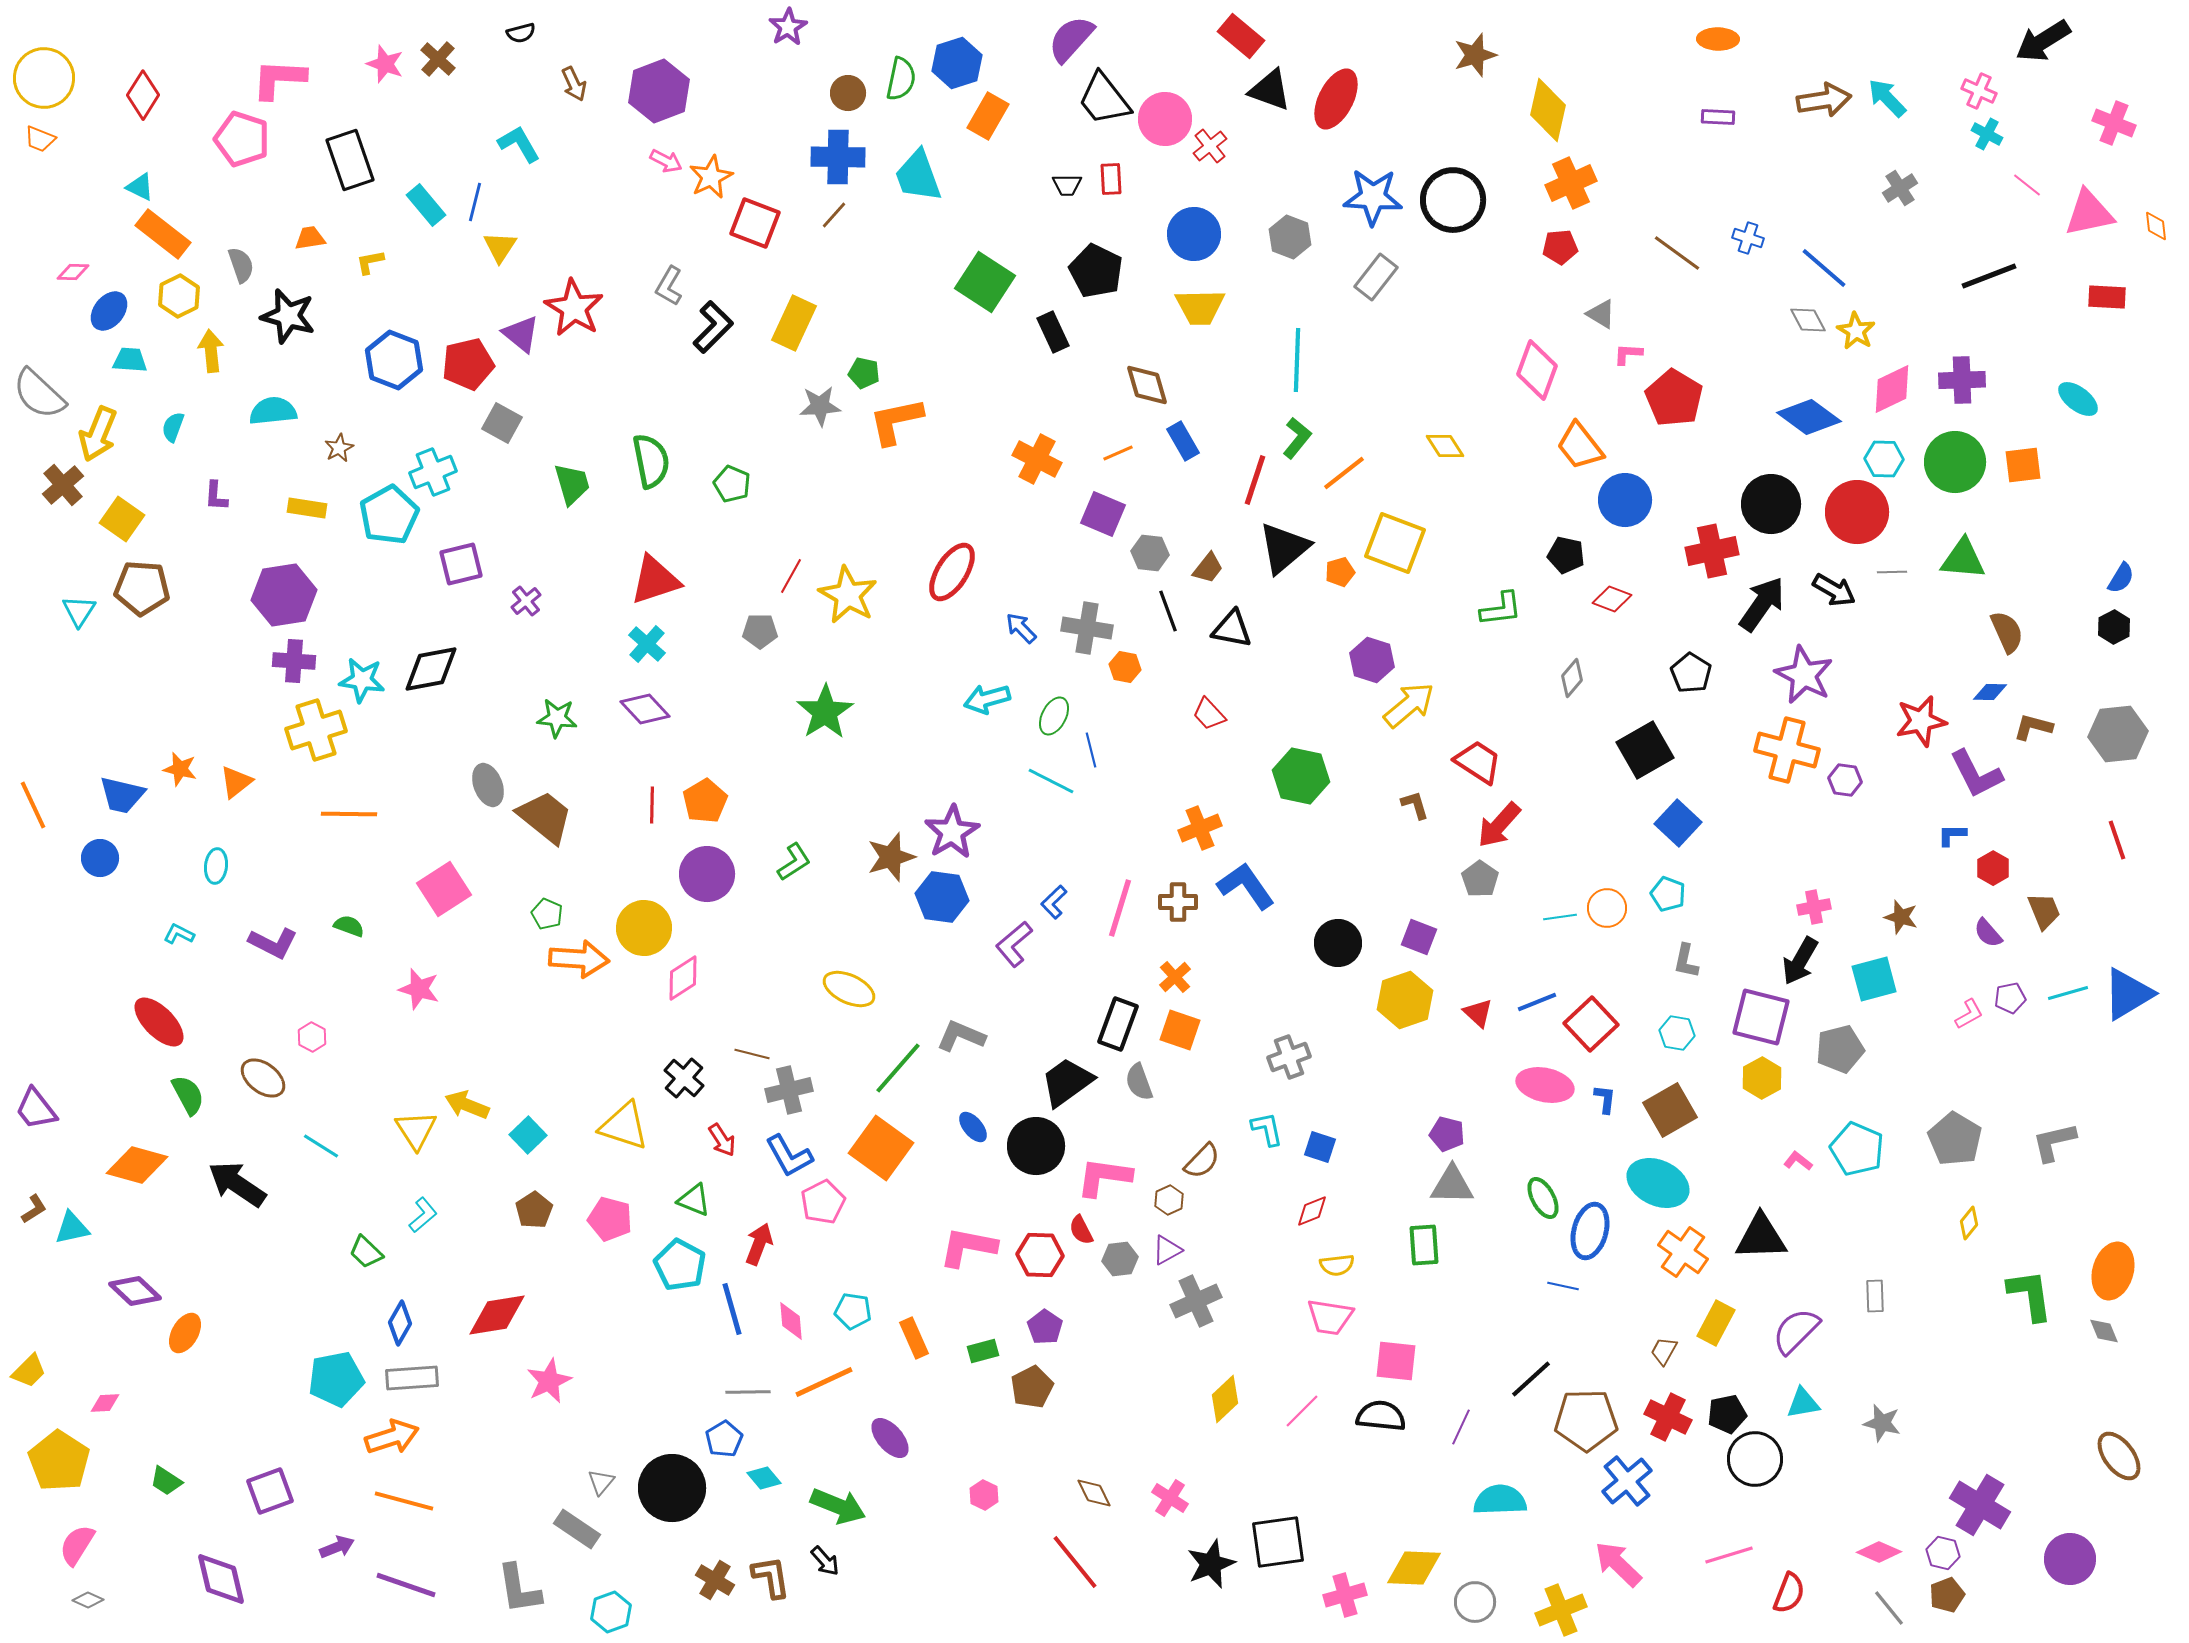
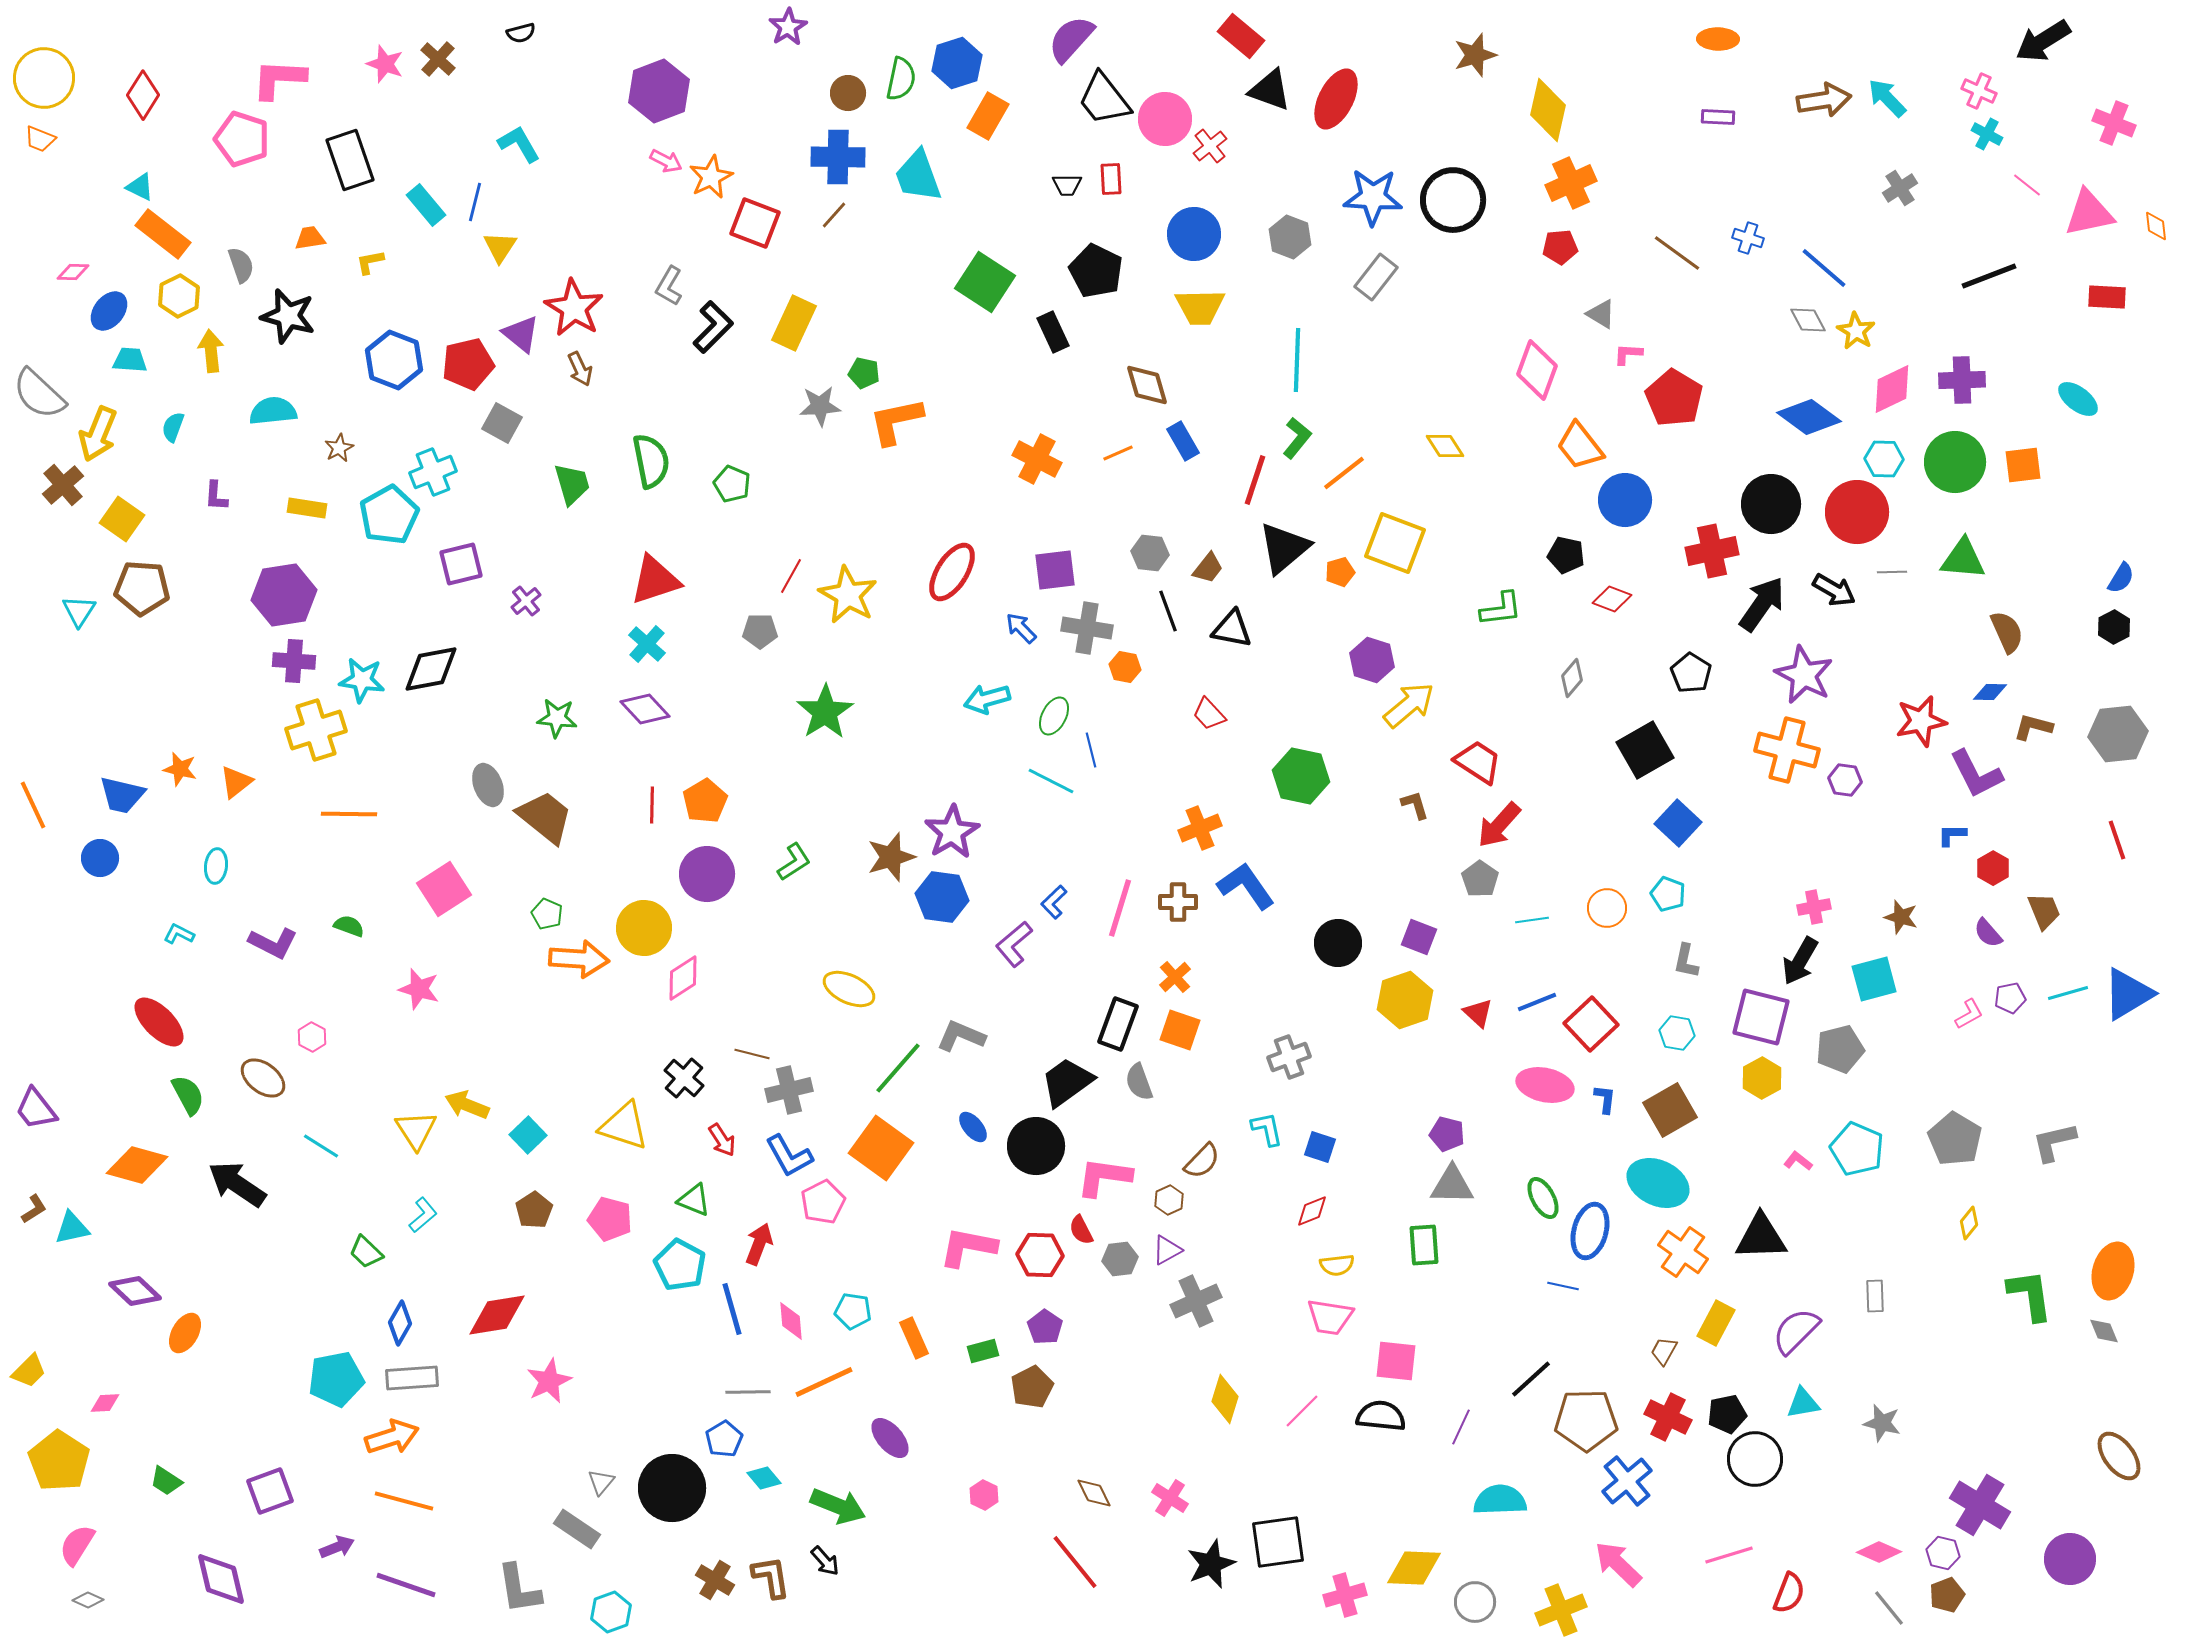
brown arrow at (574, 84): moved 6 px right, 285 px down
purple square at (1103, 514): moved 48 px left, 56 px down; rotated 30 degrees counterclockwise
cyan line at (1560, 917): moved 28 px left, 3 px down
yellow diamond at (1225, 1399): rotated 30 degrees counterclockwise
